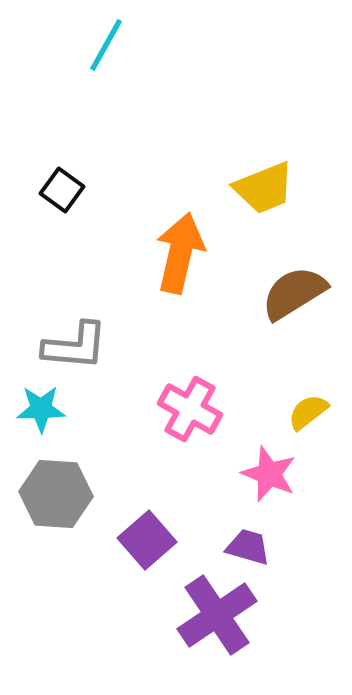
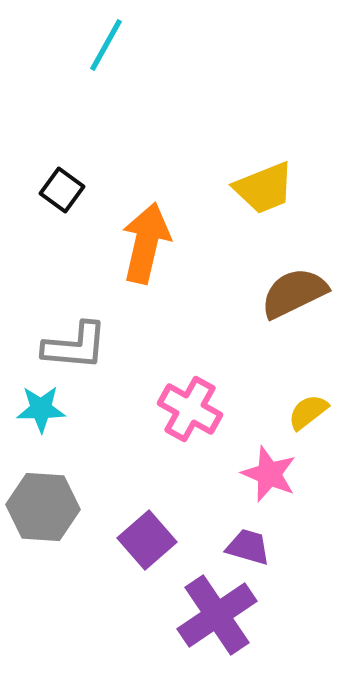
orange arrow: moved 34 px left, 10 px up
brown semicircle: rotated 6 degrees clockwise
gray hexagon: moved 13 px left, 13 px down
